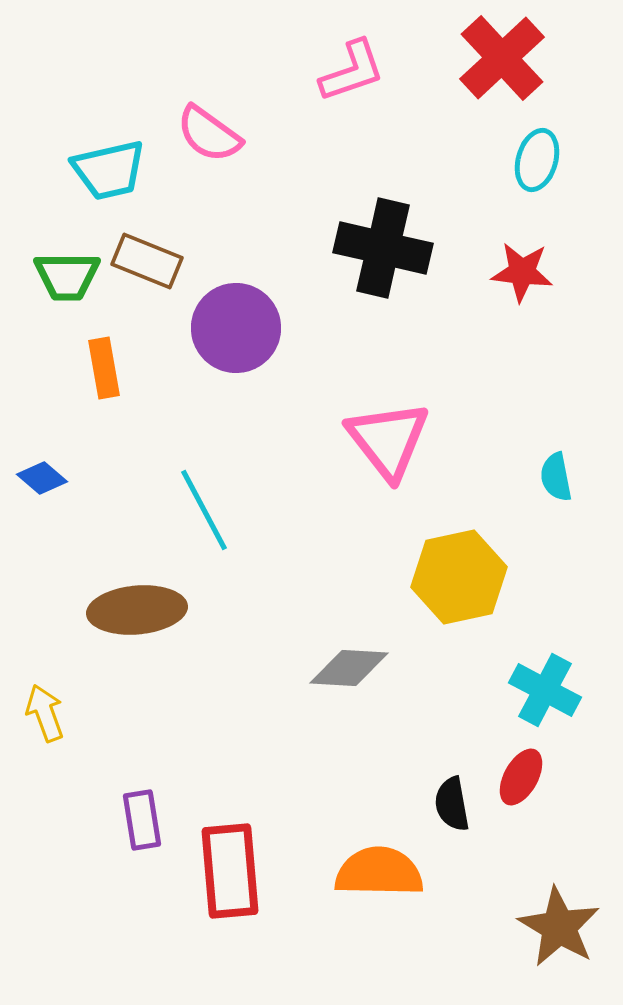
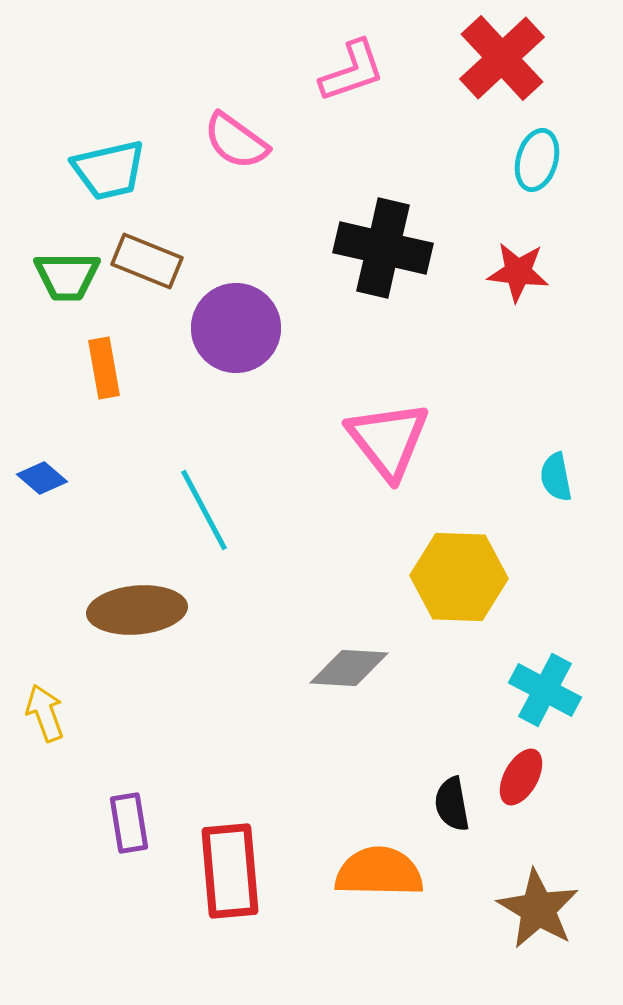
pink semicircle: moved 27 px right, 7 px down
red star: moved 4 px left
yellow hexagon: rotated 14 degrees clockwise
purple rectangle: moved 13 px left, 3 px down
brown star: moved 21 px left, 18 px up
